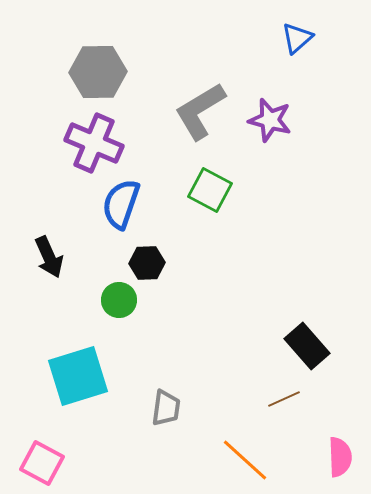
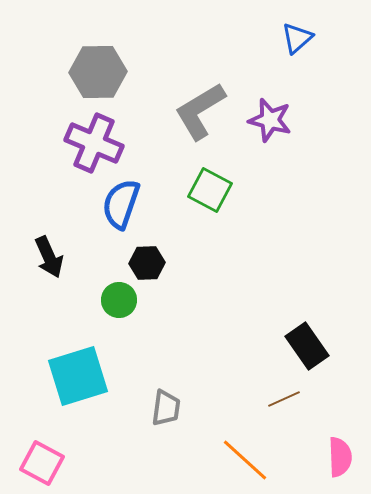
black rectangle: rotated 6 degrees clockwise
